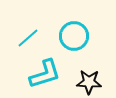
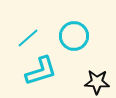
cyan L-shape: moved 4 px left, 3 px up
black star: moved 8 px right
